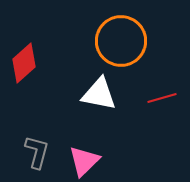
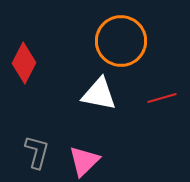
red diamond: rotated 21 degrees counterclockwise
